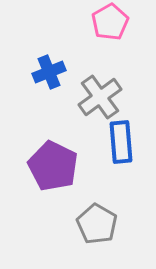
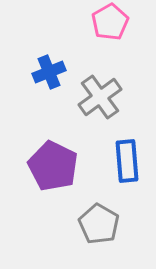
blue rectangle: moved 6 px right, 19 px down
gray pentagon: moved 2 px right
